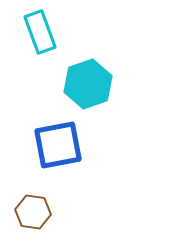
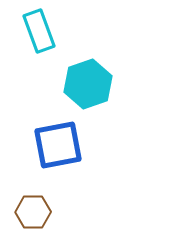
cyan rectangle: moved 1 px left, 1 px up
brown hexagon: rotated 8 degrees counterclockwise
